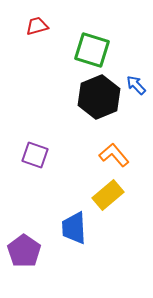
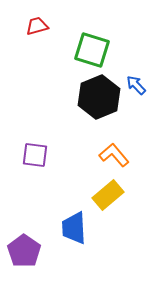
purple square: rotated 12 degrees counterclockwise
